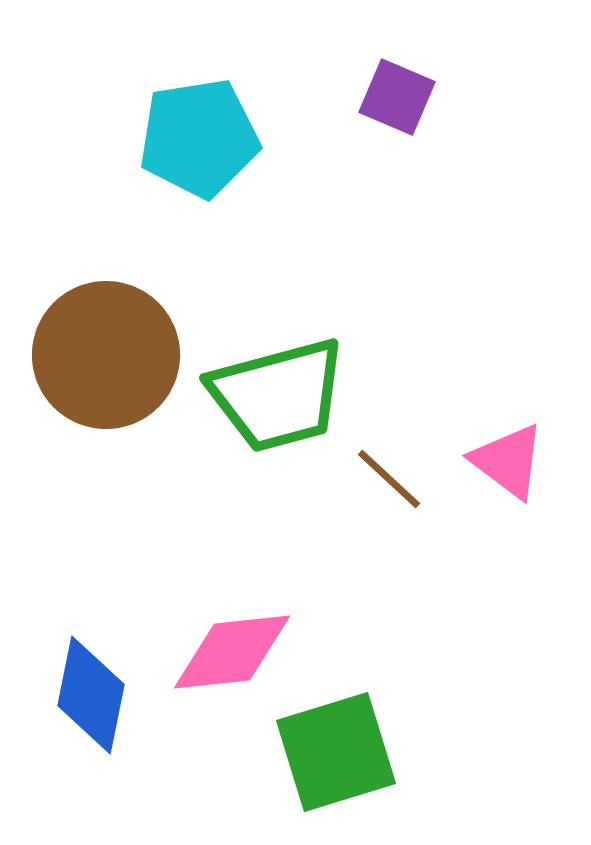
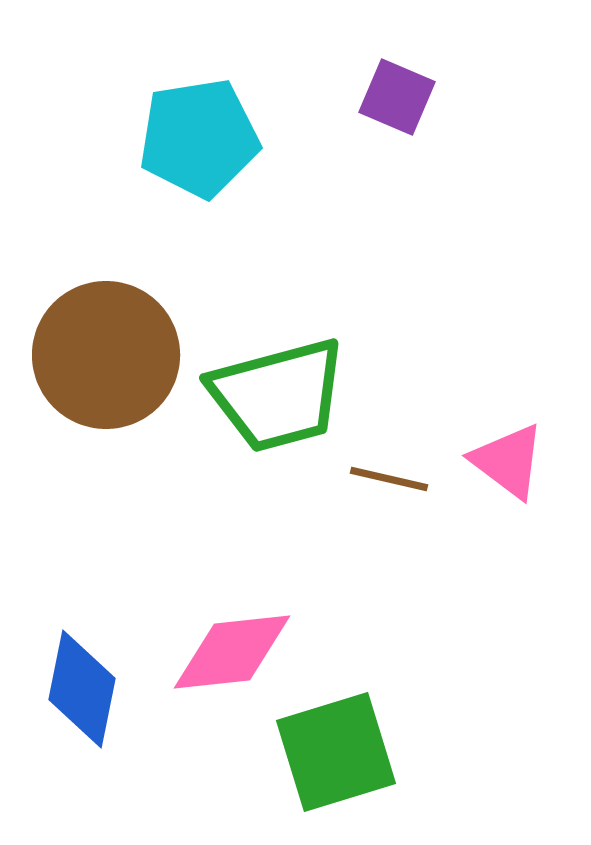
brown line: rotated 30 degrees counterclockwise
blue diamond: moved 9 px left, 6 px up
